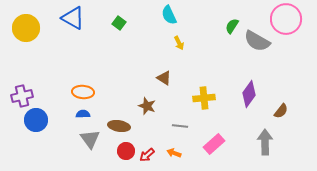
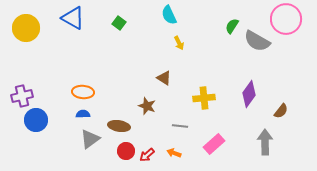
gray triangle: rotated 30 degrees clockwise
